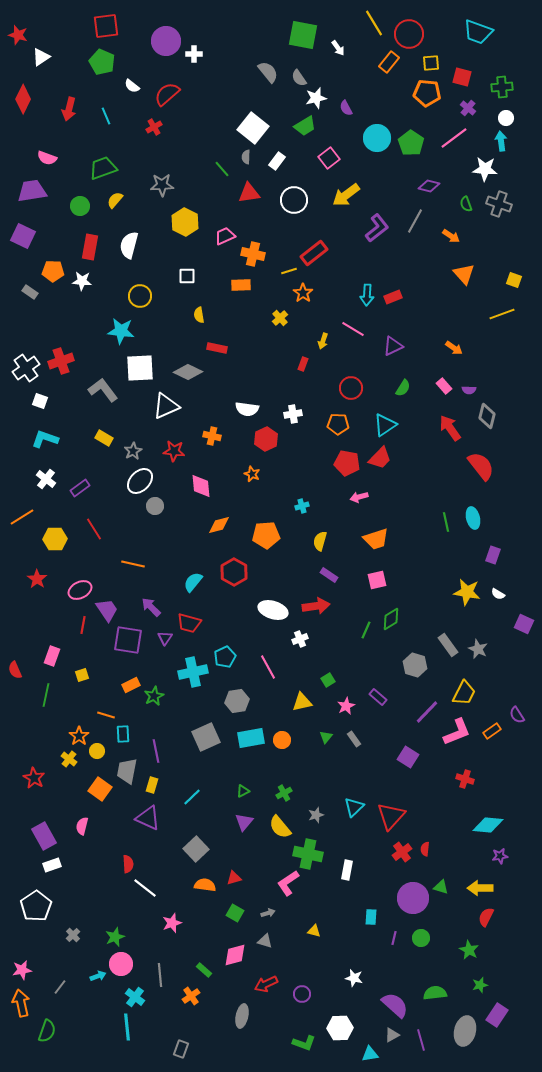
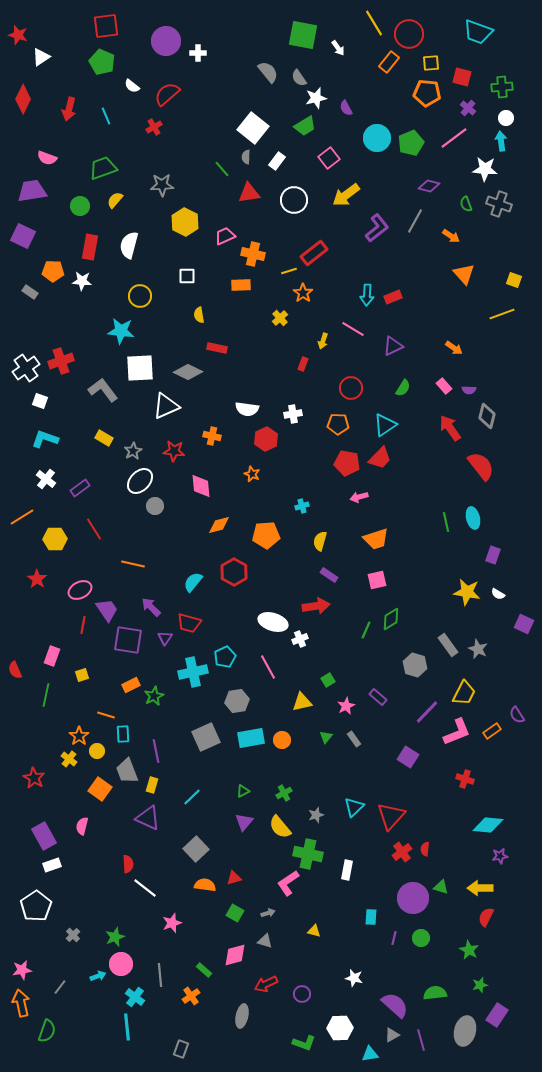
white cross at (194, 54): moved 4 px right, 1 px up
green pentagon at (411, 143): rotated 15 degrees clockwise
white ellipse at (273, 610): moved 12 px down
gray trapezoid at (127, 771): rotated 32 degrees counterclockwise
